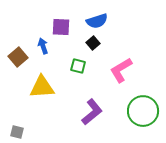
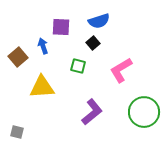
blue semicircle: moved 2 px right
green circle: moved 1 px right, 1 px down
